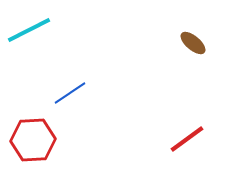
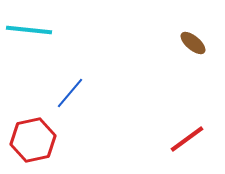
cyan line: rotated 33 degrees clockwise
blue line: rotated 16 degrees counterclockwise
red hexagon: rotated 9 degrees counterclockwise
